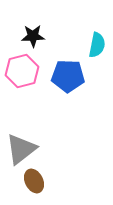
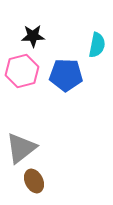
blue pentagon: moved 2 px left, 1 px up
gray triangle: moved 1 px up
